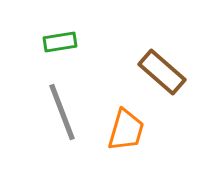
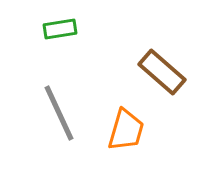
green rectangle: moved 13 px up
gray line: moved 3 px left, 1 px down; rotated 4 degrees counterclockwise
